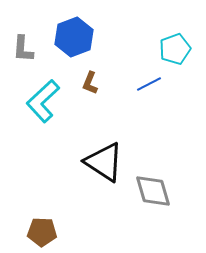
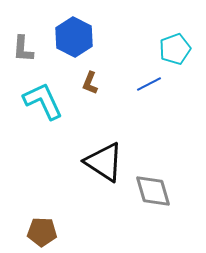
blue hexagon: rotated 12 degrees counterclockwise
cyan L-shape: rotated 108 degrees clockwise
